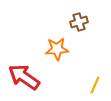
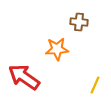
brown cross: rotated 24 degrees clockwise
